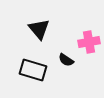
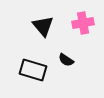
black triangle: moved 4 px right, 3 px up
pink cross: moved 6 px left, 19 px up
